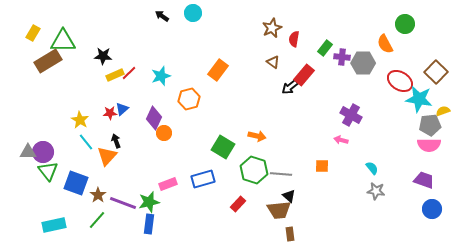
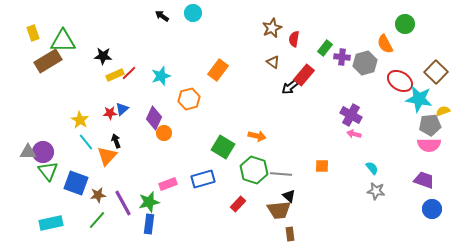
yellow rectangle at (33, 33): rotated 49 degrees counterclockwise
gray hexagon at (363, 63): moved 2 px right; rotated 15 degrees counterclockwise
pink arrow at (341, 140): moved 13 px right, 6 px up
brown star at (98, 195): rotated 28 degrees clockwise
purple line at (123, 203): rotated 40 degrees clockwise
cyan rectangle at (54, 225): moved 3 px left, 2 px up
